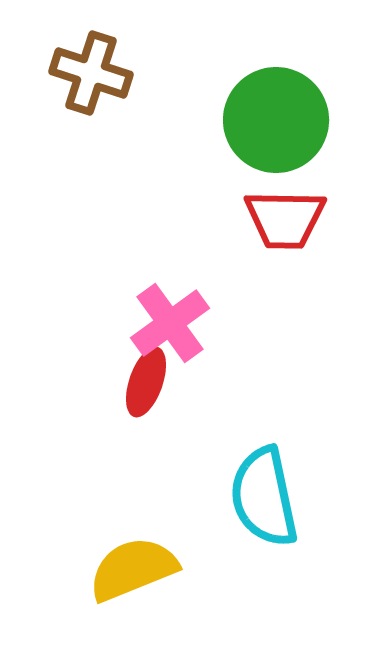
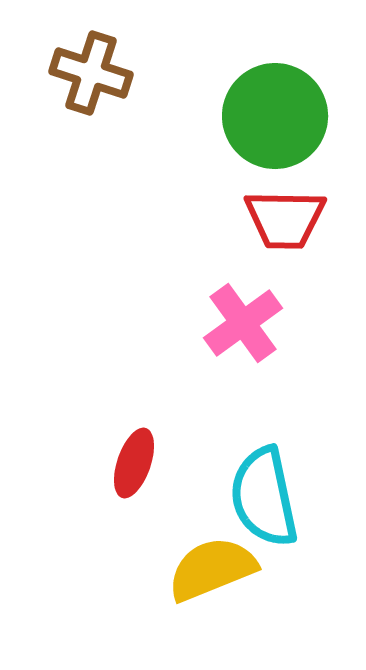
green circle: moved 1 px left, 4 px up
pink cross: moved 73 px right
red ellipse: moved 12 px left, 81 px down
yellow semicircle: moved 79 px right
